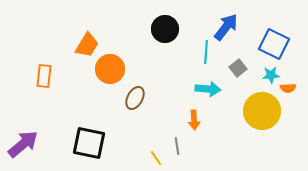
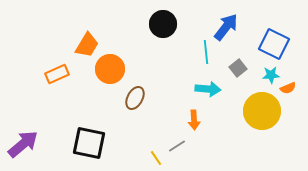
black circle: moved 2 px left, 5 px up
cyan line: rotated 10 degrees counterclockwise
orange rectangle: moved 13 px right, 2 px up; rotated 60 degrees clockwise
orange semicircle: rotated 21 degrees counterclockwise
gray line: rotated 66 degrees clockwise
